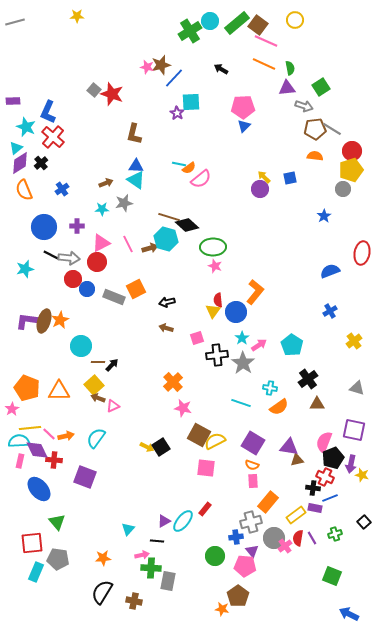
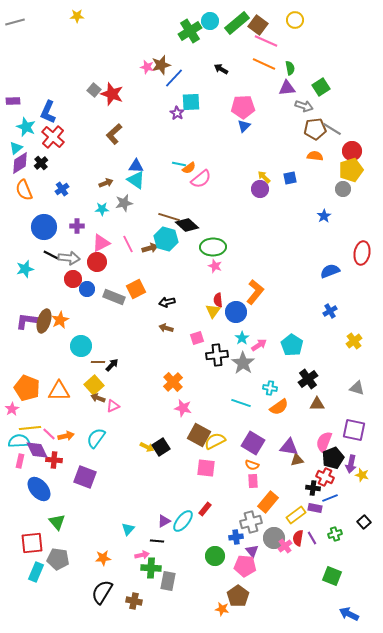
brown L-shape at (134, 134): moved 20 px left; rotated 35 degrees clockwise
